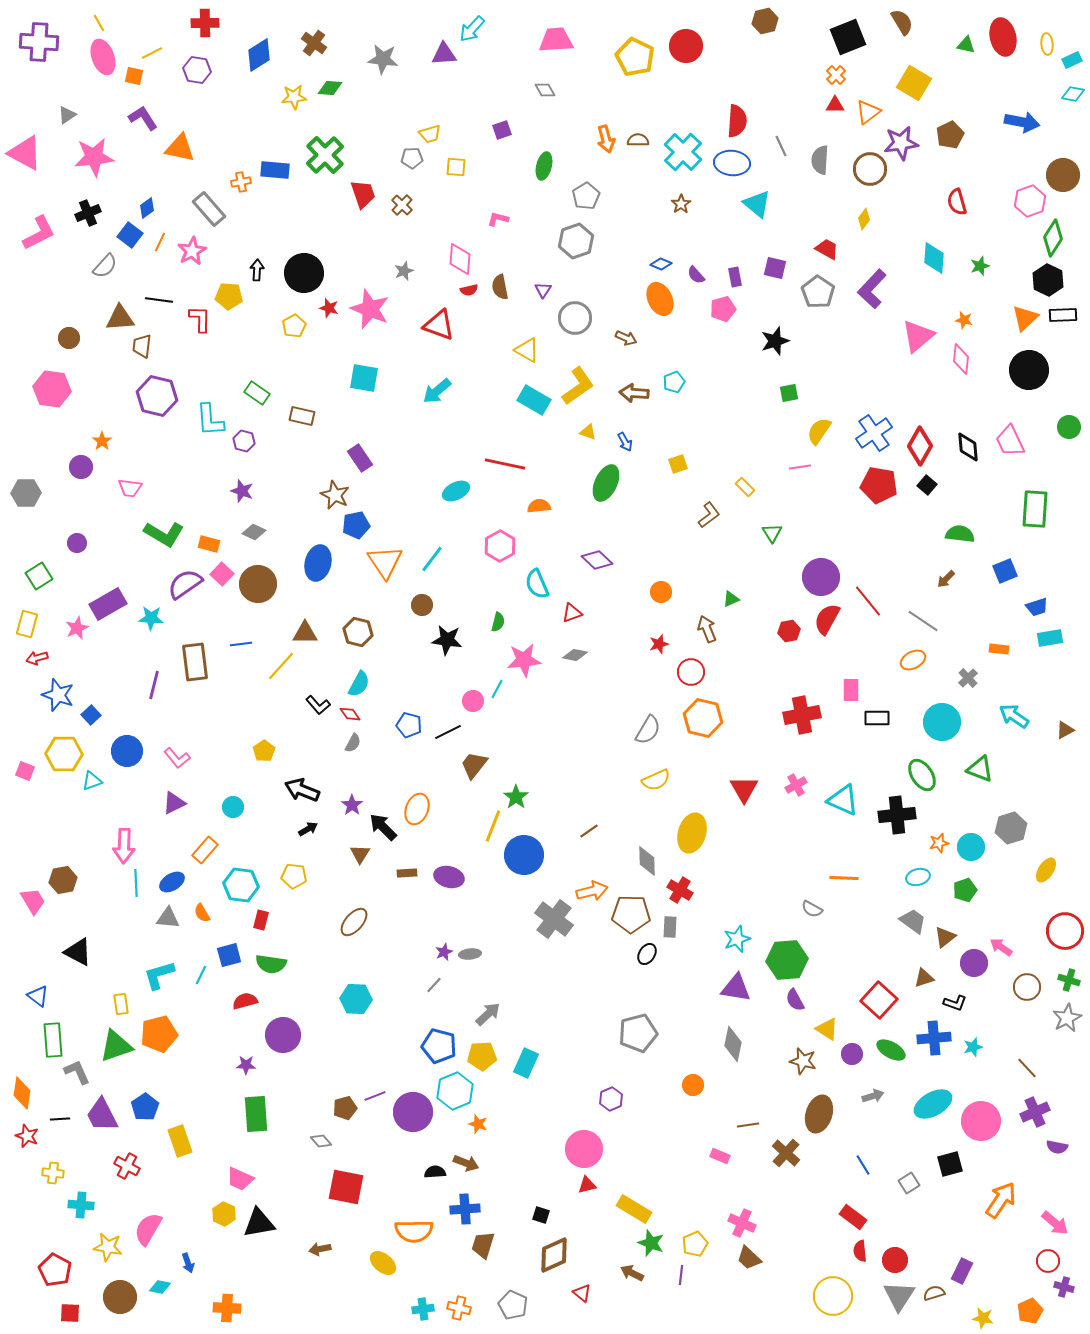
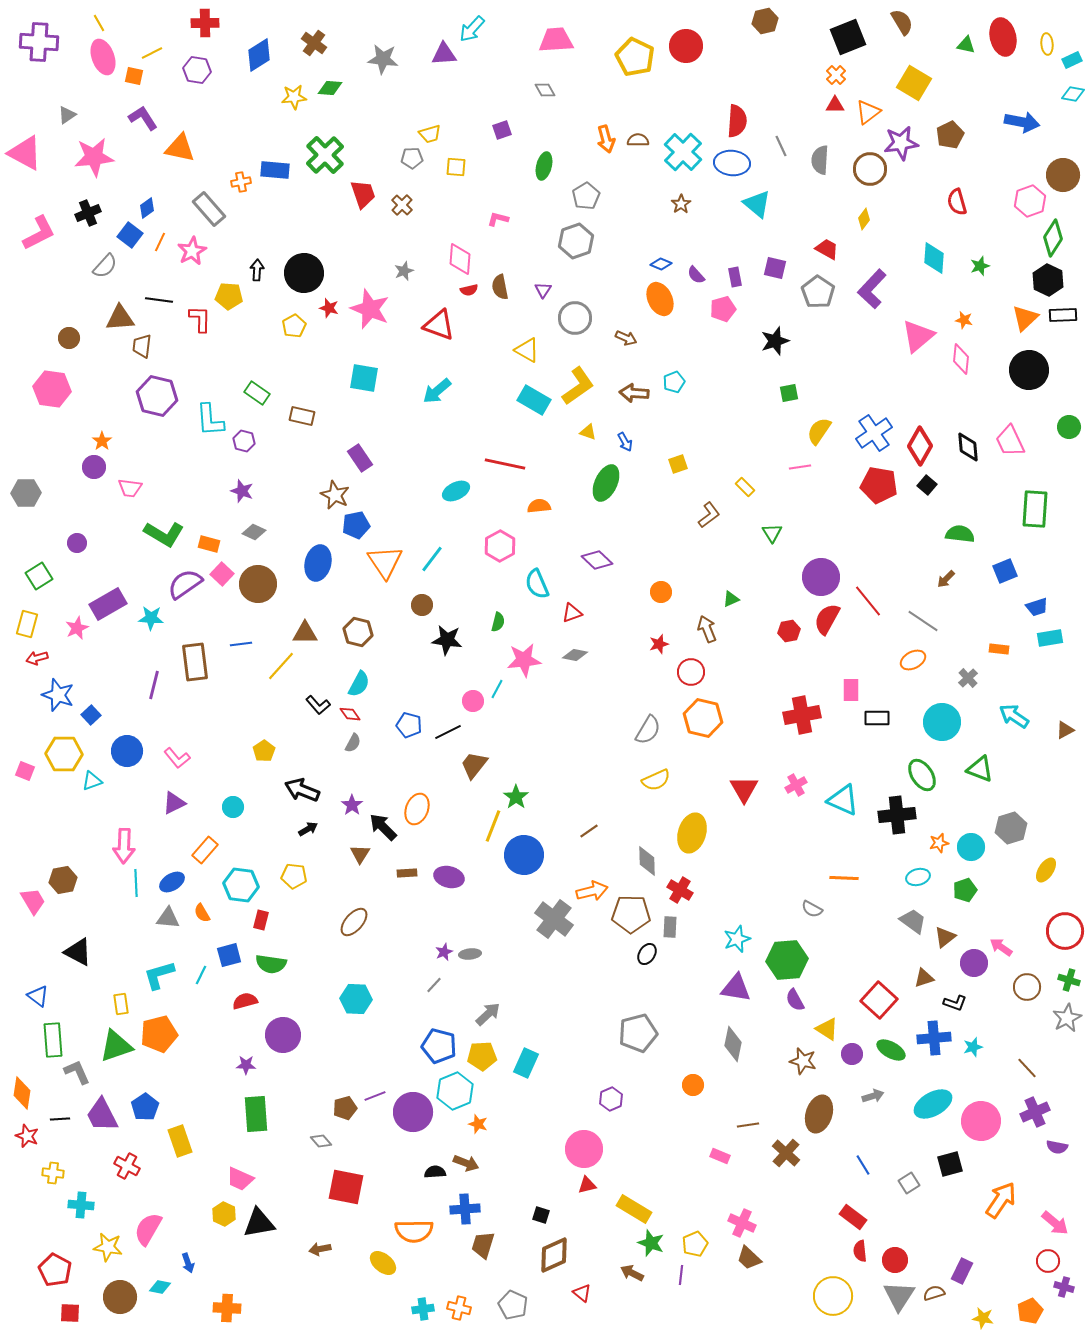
purple circle at (81, 467): moved 13 px right
